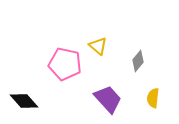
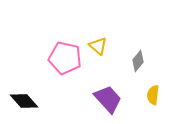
pink pentagon: moved 6 px up
yellow semicircle: moved 3 px up
